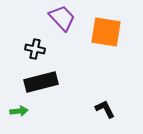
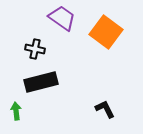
purple trapezoid: rotated 12 degrees counterclockwise
orange square: rotated 28 degrees clockwise
green arrow: moved 3 px left; rotated 90 degrees counterclockwise
